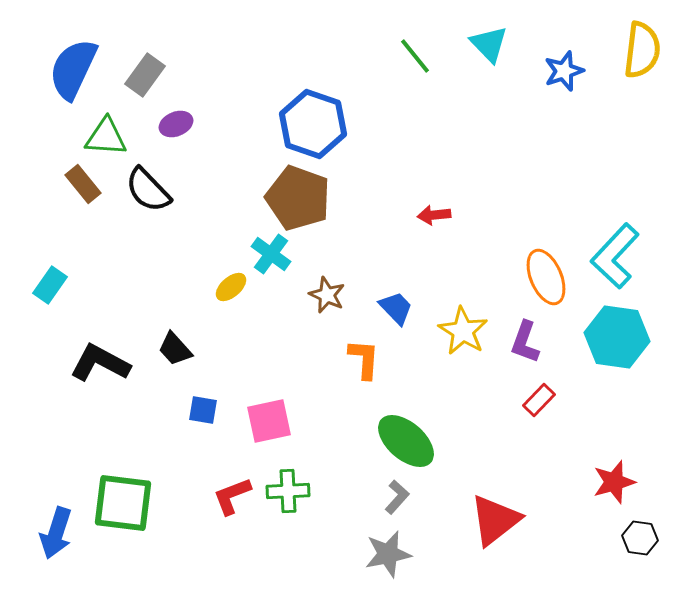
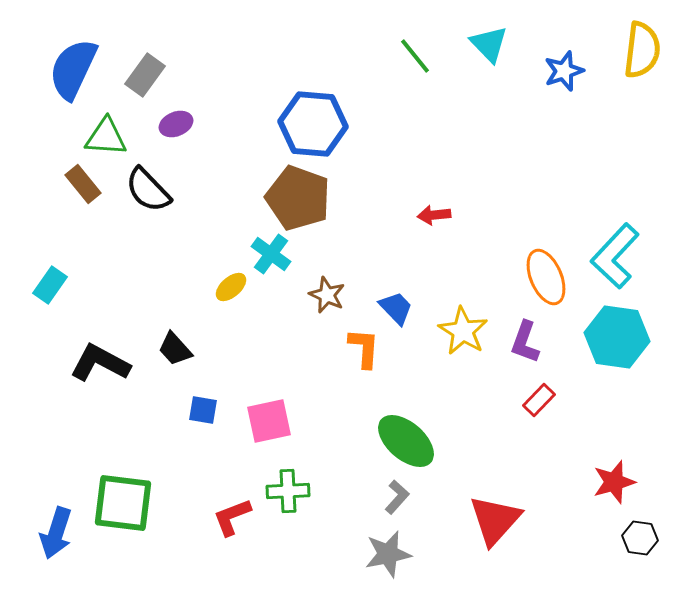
blue hexagon: rotated 14 degrees counterclockwise
orange L-shape: moved 11 px up
red L-shape: moved 21 px down
red triangle: rotated 10 degrees counterclockwise
